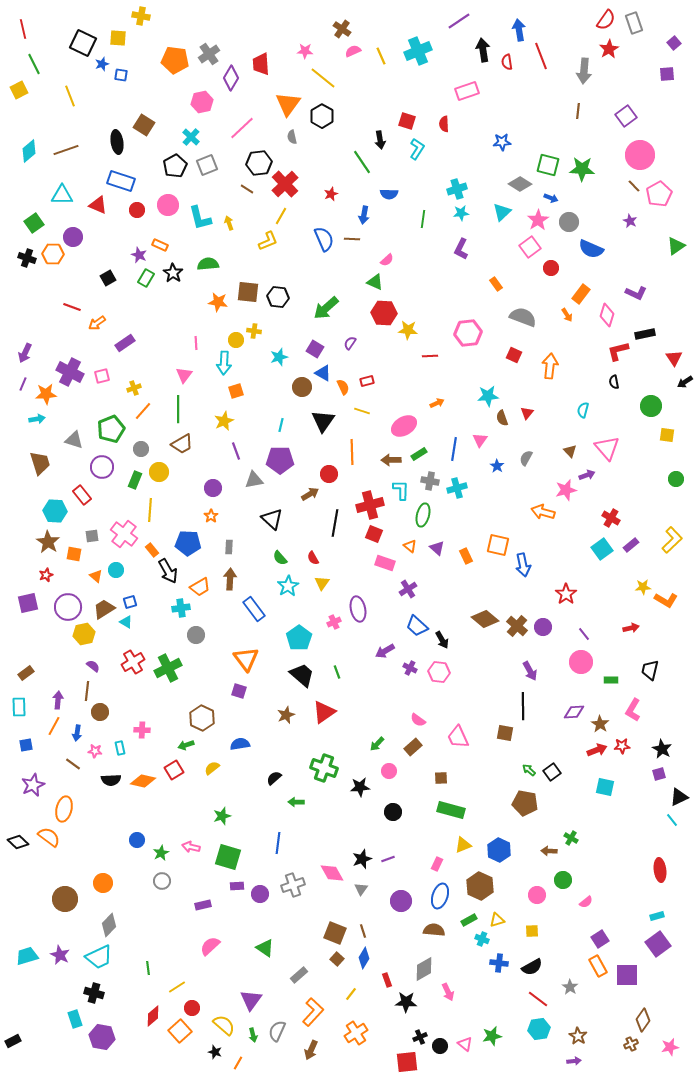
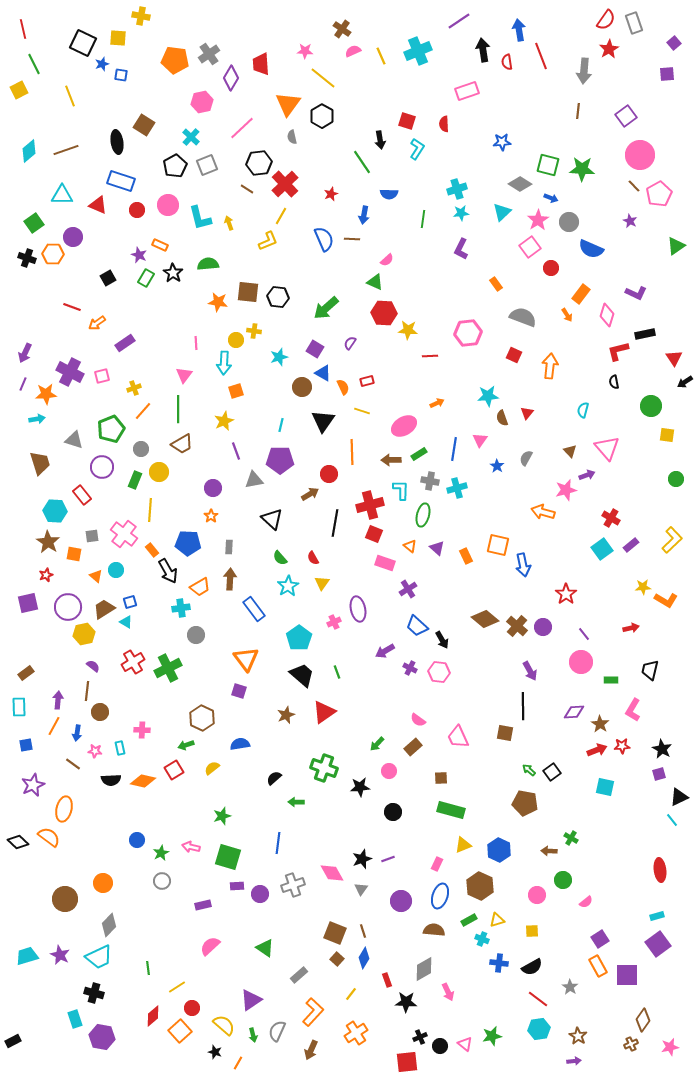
purple triangle at (251, 1000): rotated 20 degrees clockwise
